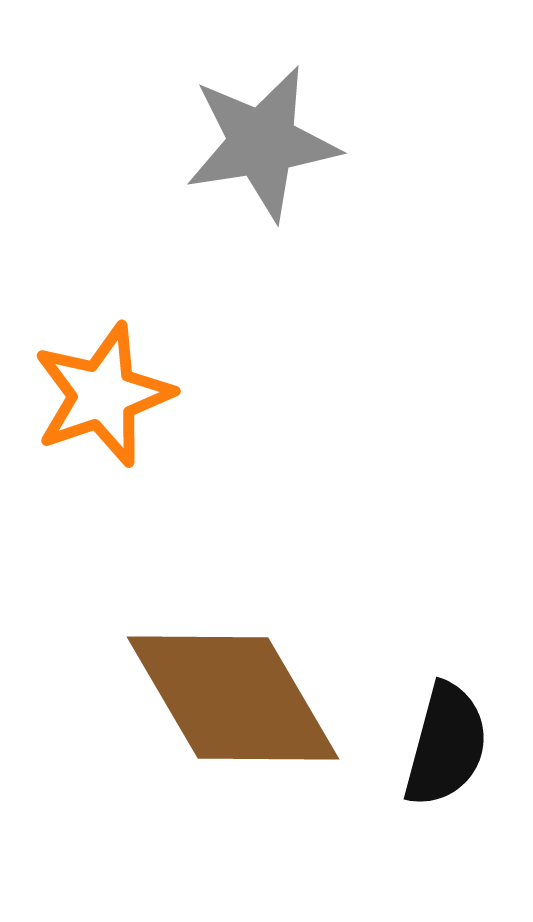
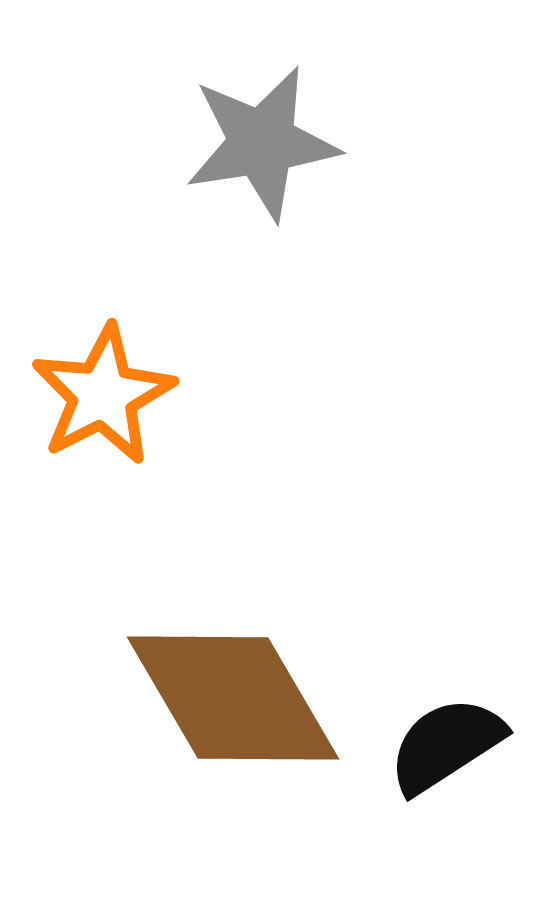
orange star: rotated 8 degrees counterclockwise
black semicircle: rotated 138 degrees counterclockwise
